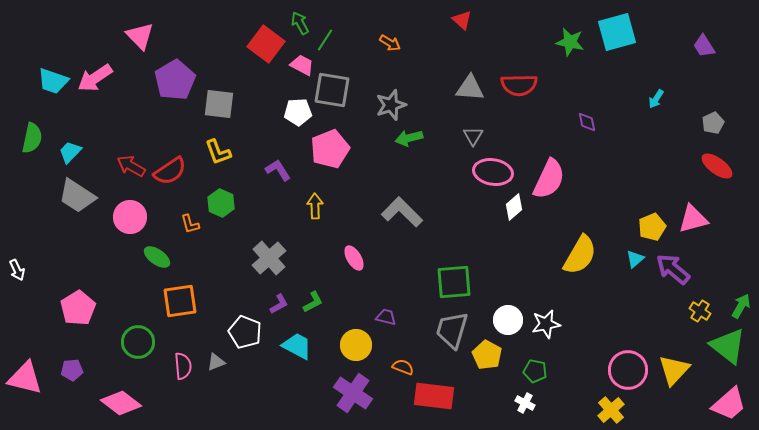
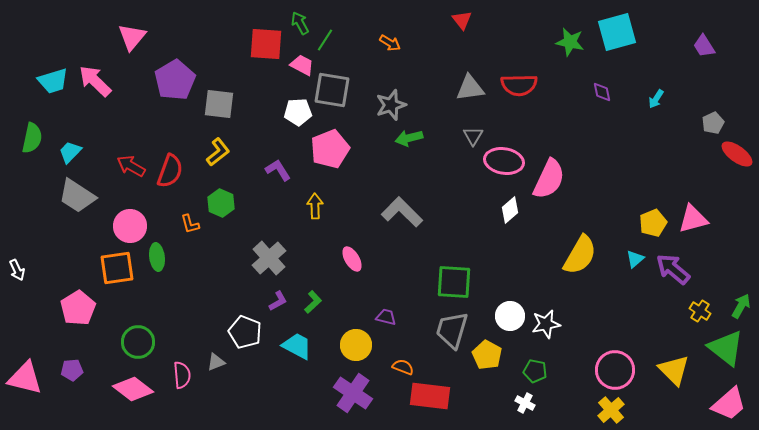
red triangle at (462, 20): rotated 10 degrees clockwise
pink triangle at (140, 36): moved 8 px left, 1 px down; rotated 24 degrees clockwise
red square at (266, 44): rotated 33 degrees counterclockwise
pink arrow at (95, 78): moved 3 px down; rotated 78 degrees clockwise
cyan trapezoid at (53, 81): rotated 36 degrees counterclockwise
gray triangle at (470, 88): rotated 12 degrees counterclockwise
purple diamond at (587, 122): moved 15 px right, 30 px up
yellow L-shape at (218, 152): rotated 108 degrees counterclockwise
red ellipse at (717, 166): moved 20 px right, 12 px up
red semicircle at (170, 171): rotated 36 degrees counterclockwise
pink ellipse at (493, 172): moved 11 px right, 11 px up
white diamond at (514, 207): moved 4 px left, 3 px down
pink circle at (130, 217): moved 9 px down
yellow pentagon at (652, 227): moved 1 px right, 4 px up
green ellipse at (157, 257): rotated 48 degrees clockwise
pink ellipse at (354, 258): moved 2 px left, 1 px down
green square at (454, 282): rotated 9 degrees clockwise
orange square at (180, 301): moved 63 px left, 33 px up
green L-shape at (313, 302): rotated 15 degrees counterclockwise
purple L-shape at (279, 304): moved 1 px left, 3 px up
white circle at (508, 320): moved 2 px right, 4 px up
green triangle at (728, 346): moved 2 px left, 2 px down
pink semicircle at (183, 366): moved 1 px left, 9 px down
pink circle at (628, 370): moved 13 px left
yellow triangle at (674, 370): rotated 28 degrees counterclockwise
red rectangle at (434, 396): moved 4 px left
pink diamond at (121, 403): moved 12 px right, 14 px up
